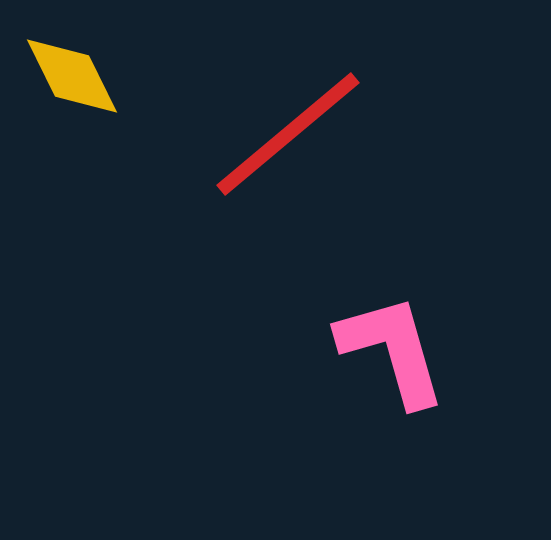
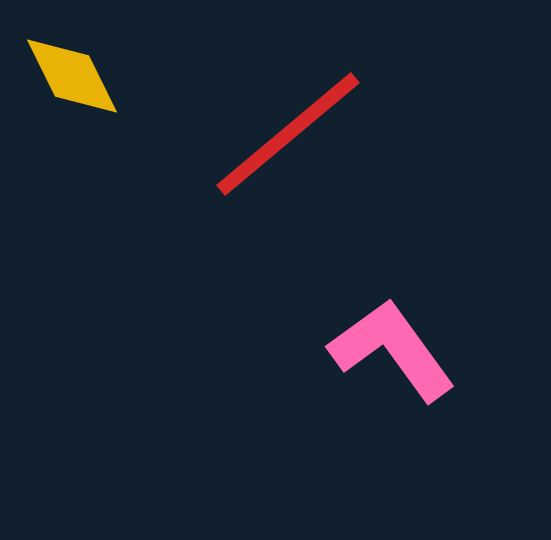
pink L-shape: rotated 20 degrees counterclockwise
